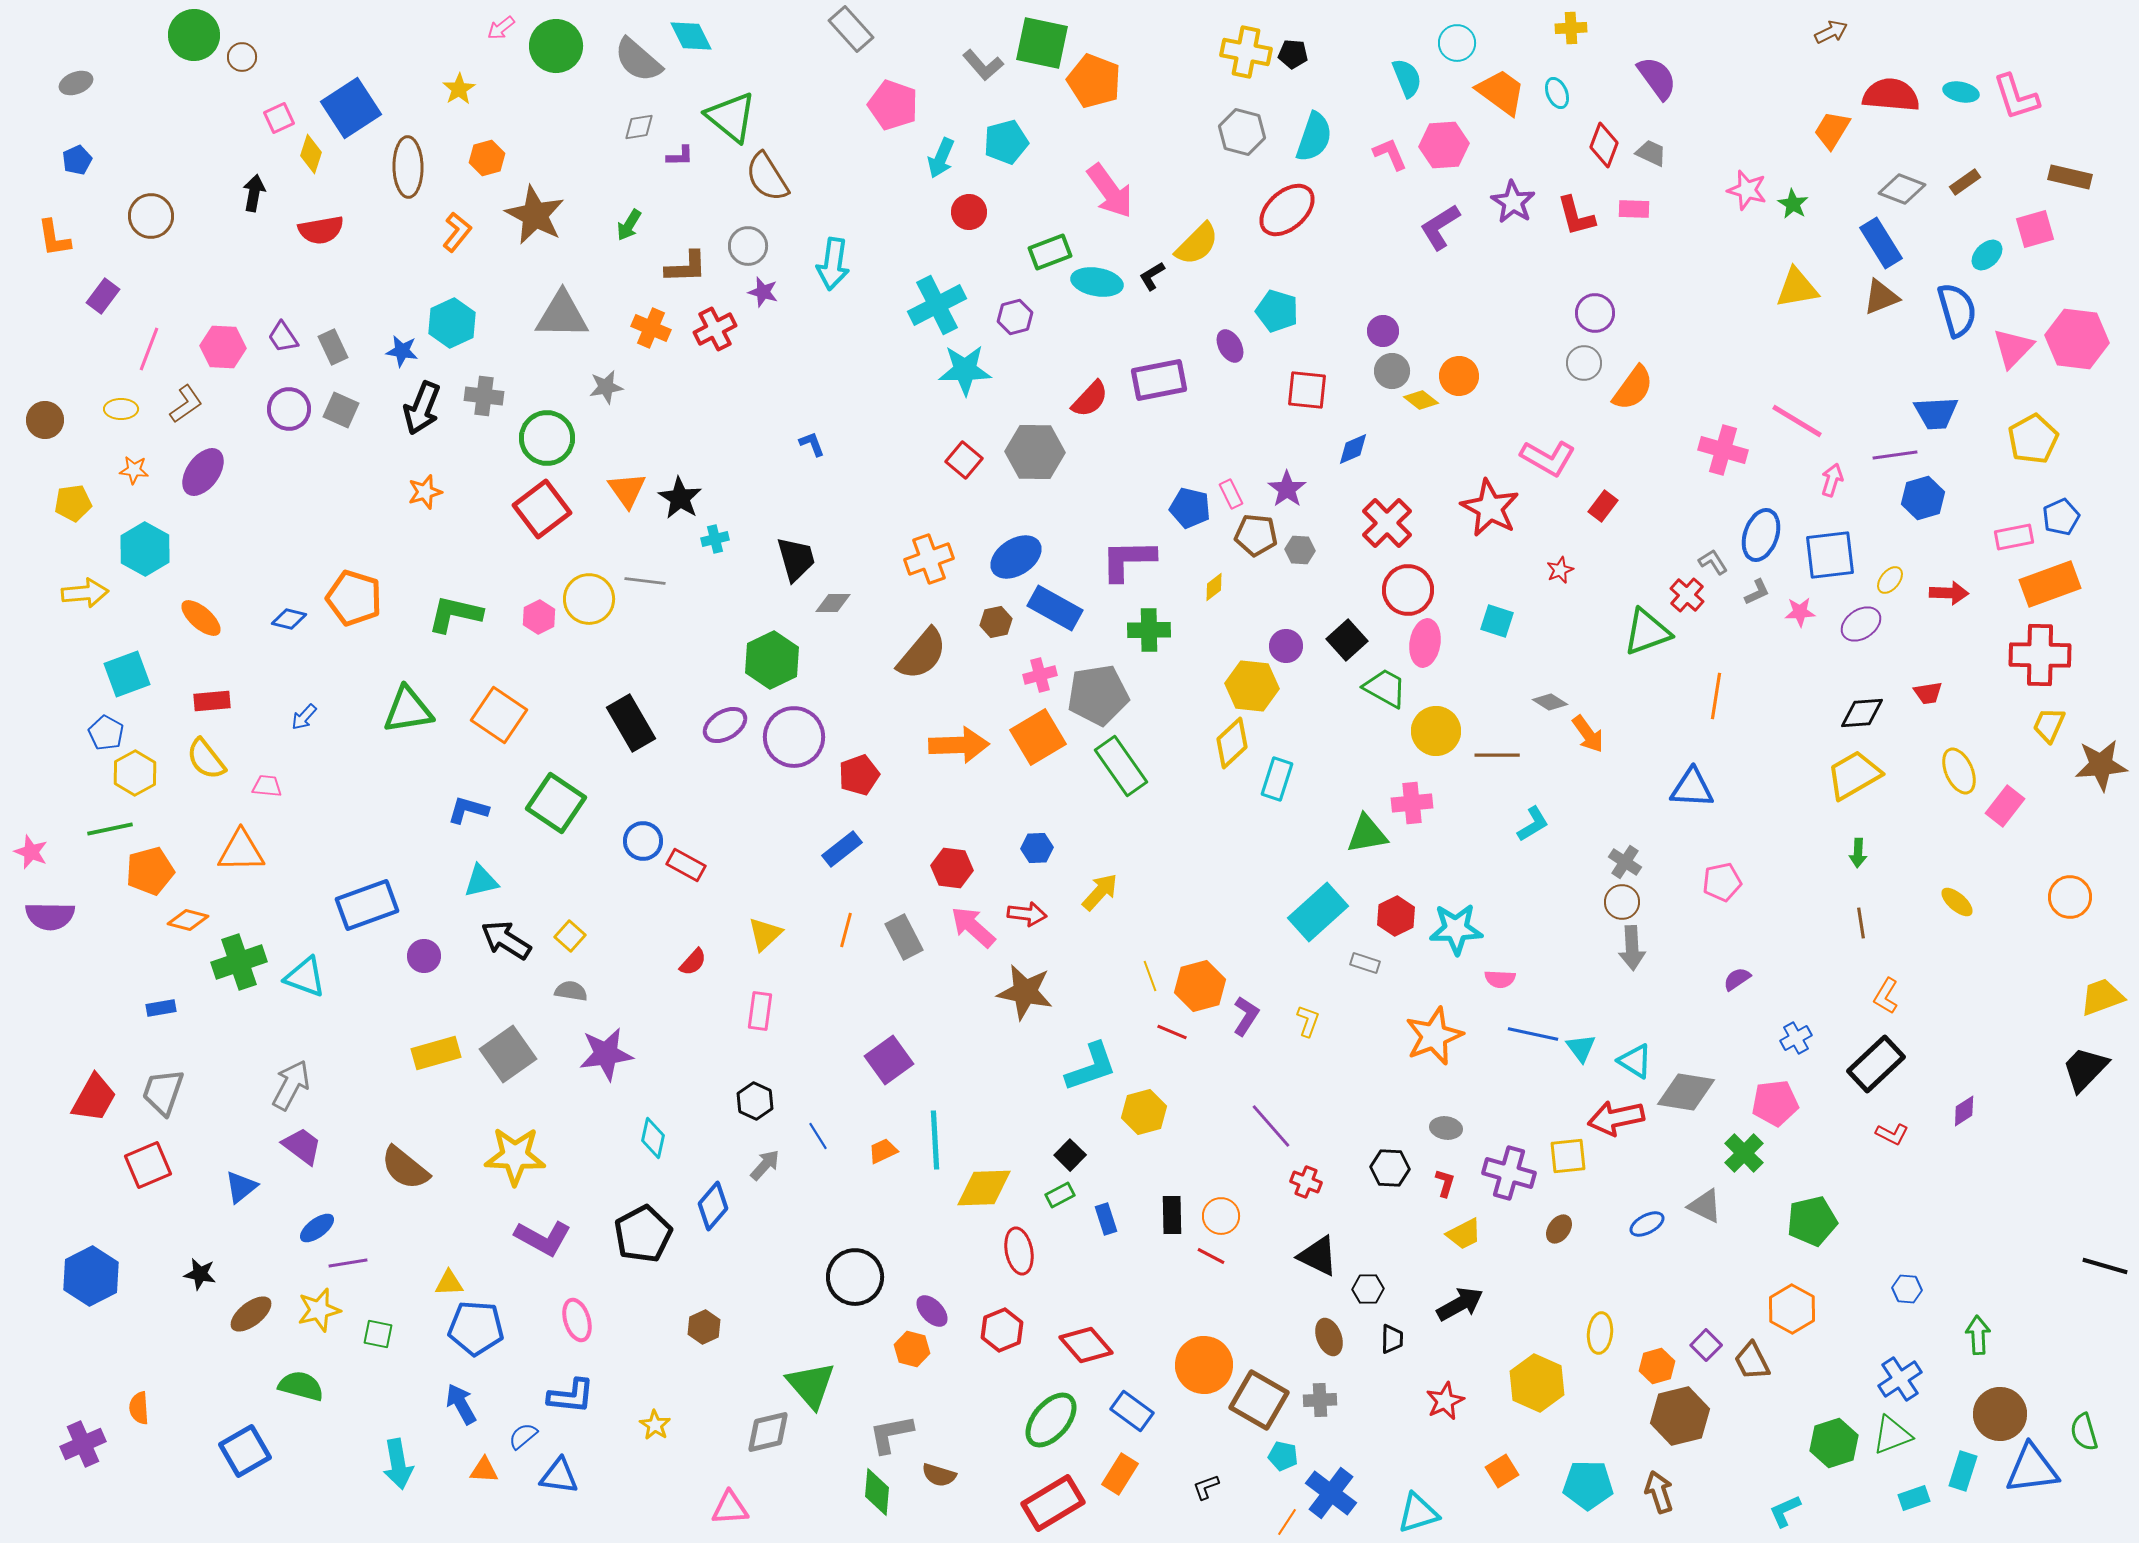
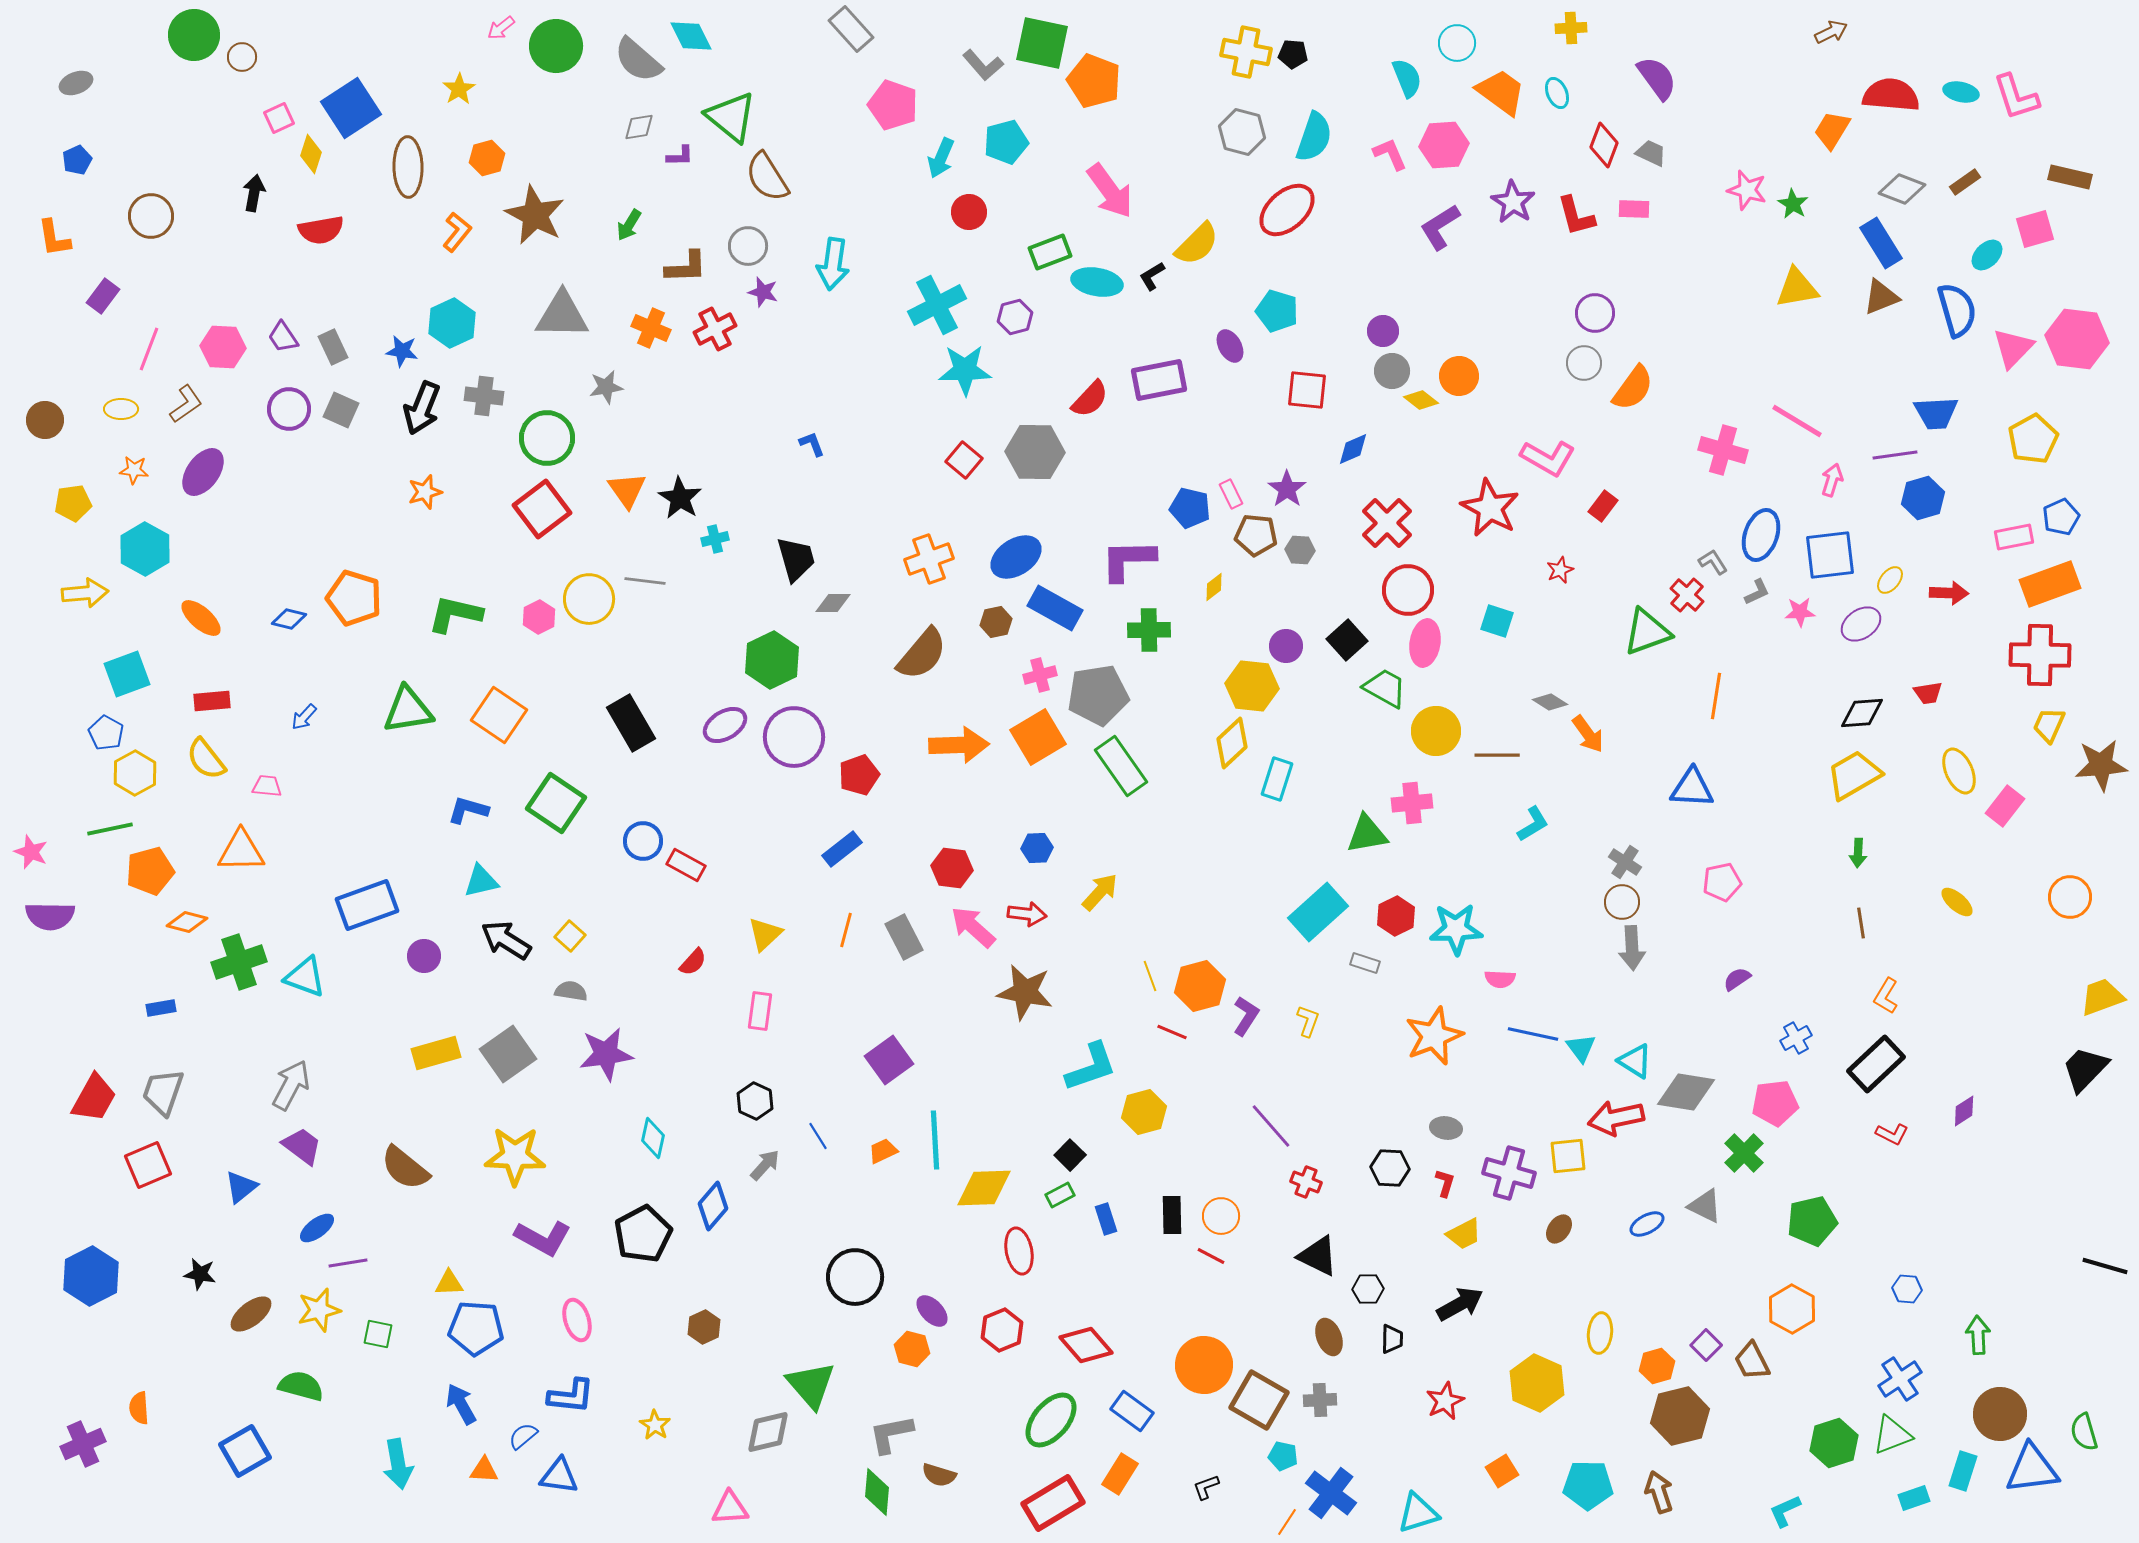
orange diamond at (188, 920): moved 1 px left, 2 px down
